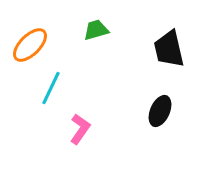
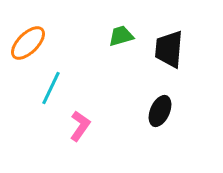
green trapezoid: moved 25 px right, 6 px down
orange ellipse: moved 2 px left, 2 px up
black trapezoid: rotated 18 degrees clockwise
pink L-shape: moved 3 px up
